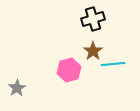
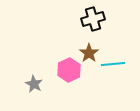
brown star: moved 4 px left, 2 px down
pink hexagon: rotated 10 degrees counterclockwise
gray star: moved 17 px right, 4 px up; rotated 12 degrees counterclockwise
